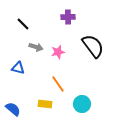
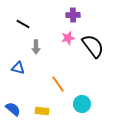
purple cross: moved 5 px right, 2 px up
black line: rotated 16 degrees counterclockwise
gray arrow: rotated 72 degrees clockwise
pink star: moved 10 px right, 14 px up
yellow rectangle: moved 3 px left, 7 px down
